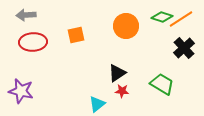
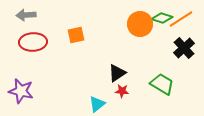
green diamond: moved 1 px down
orange circle: moved 14 px right, 2 px up
